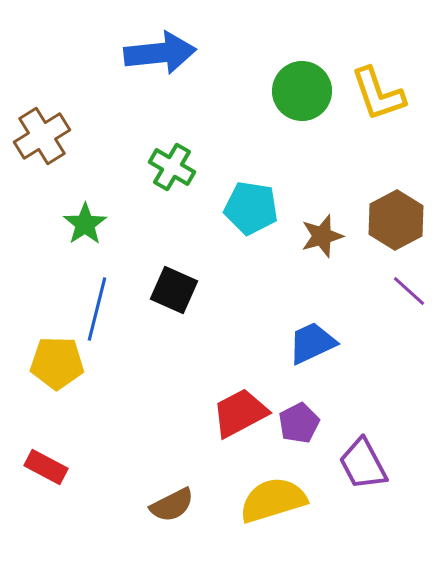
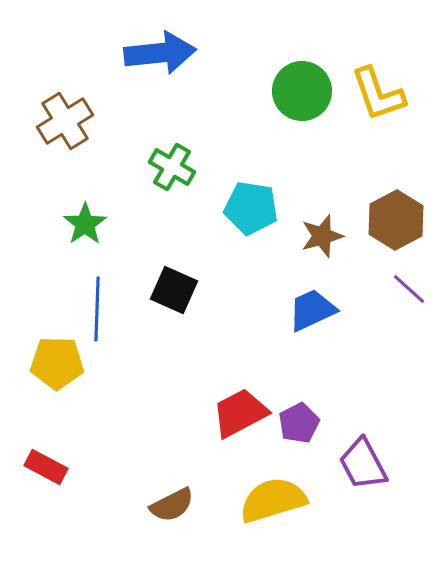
brown cross: moved 23 px right, 15 px up
purple line: moved 2 px up
blue line: rotated 12 degrees counterclockwise
blue trapezoid: moved 33 px up
